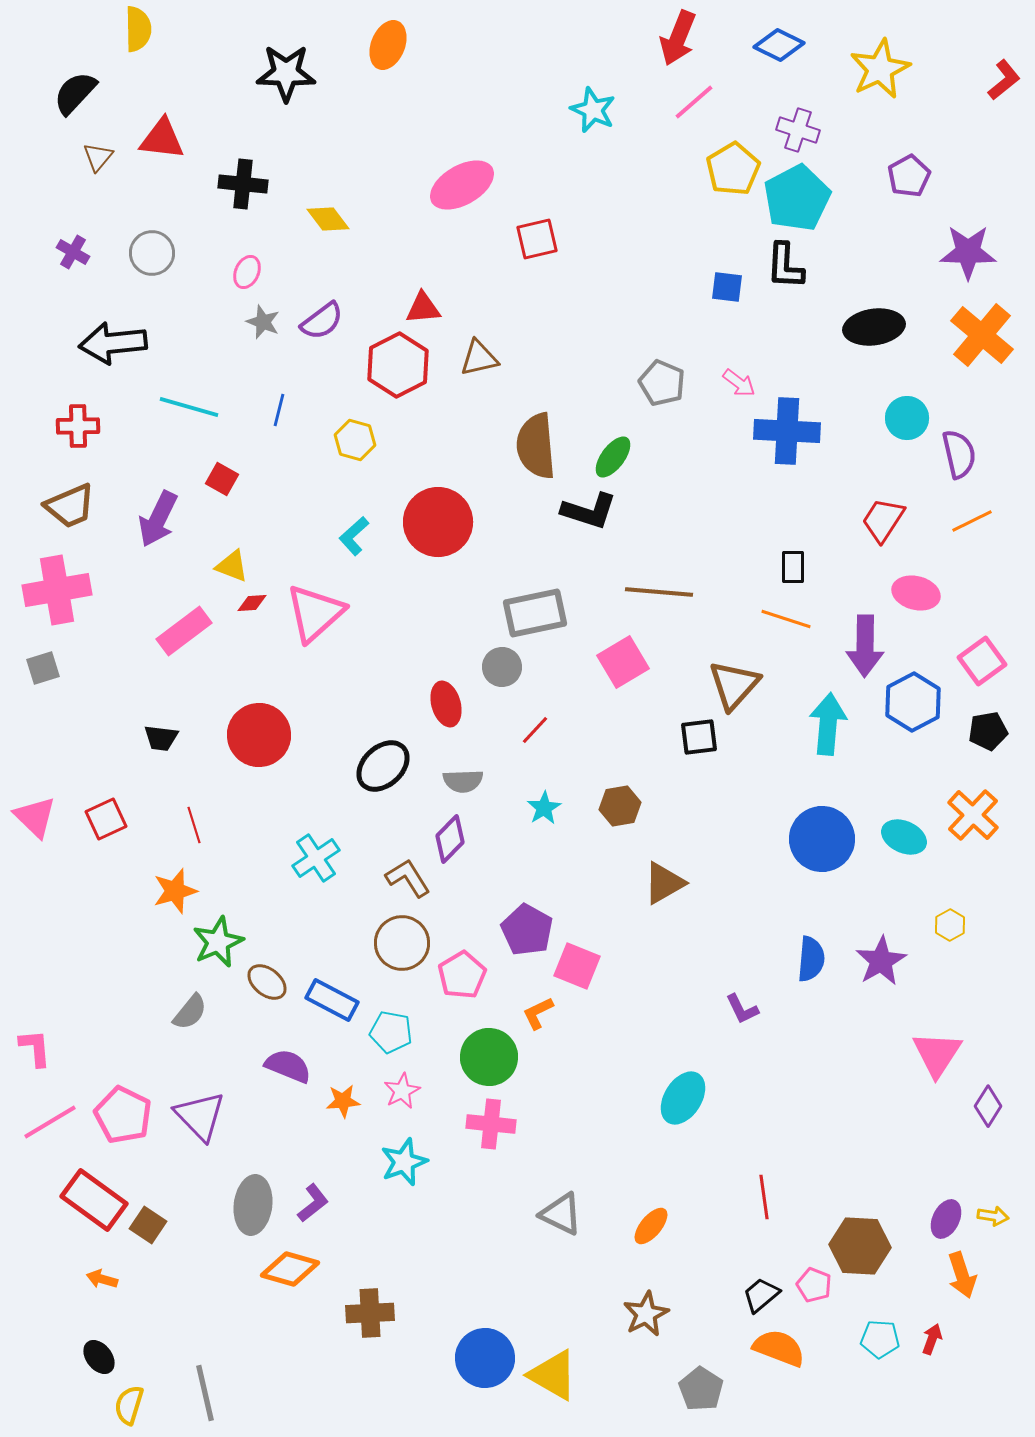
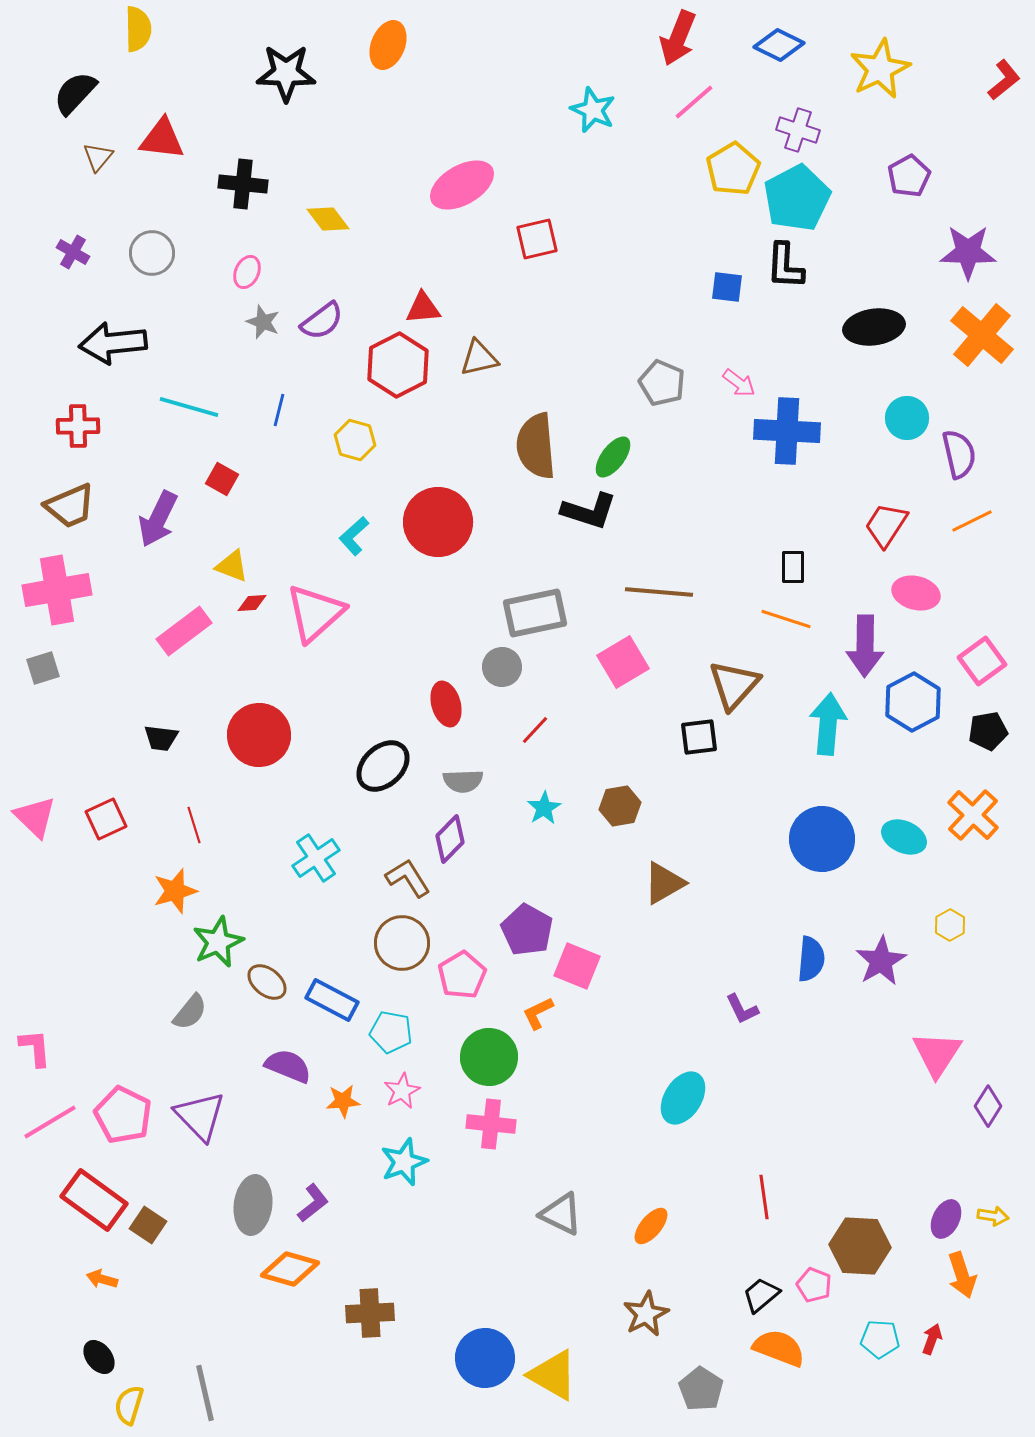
red trapezoid at (883, 520): moved 3 px right, 5 px down
